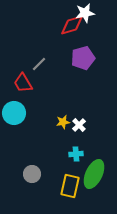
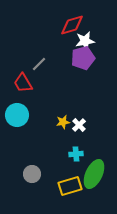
white star: moved 28 px down
cyan circle: moved 3 px right, 2 px down
yellow rectangle: rotated 60 degrees clockwise
